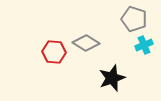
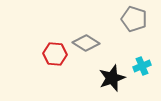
cyan cross: moved 2 px left, 21 px down
red hexagon: moved 1 px right, 2 px down
